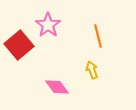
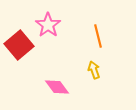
yellow arrow: moved 2 px right
